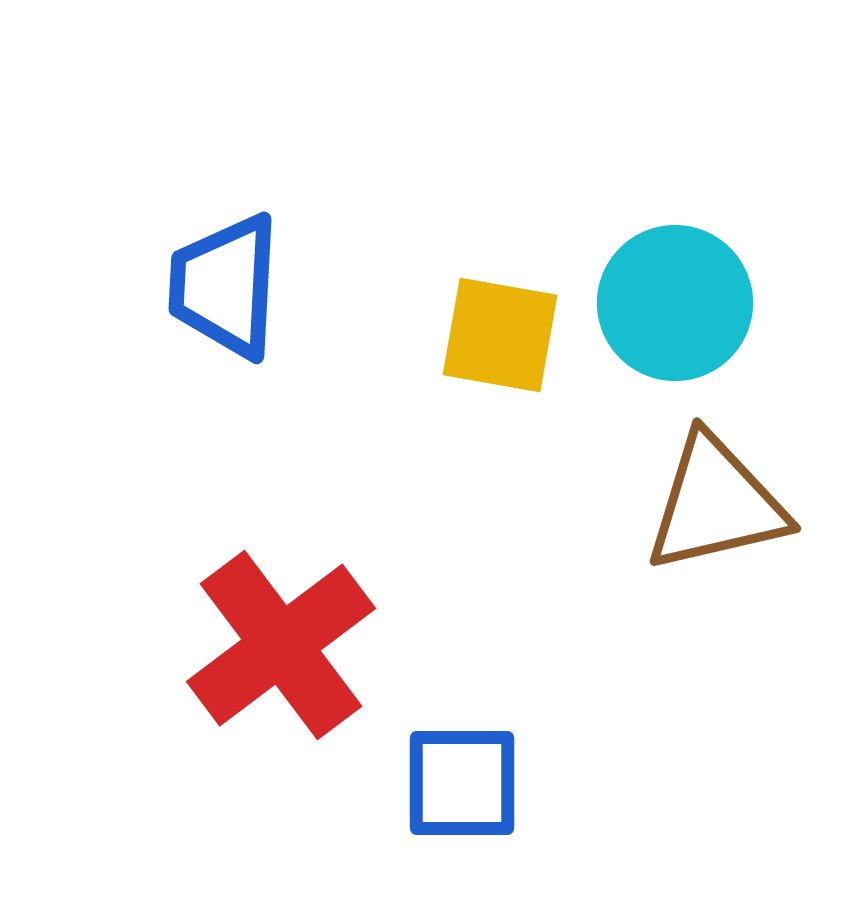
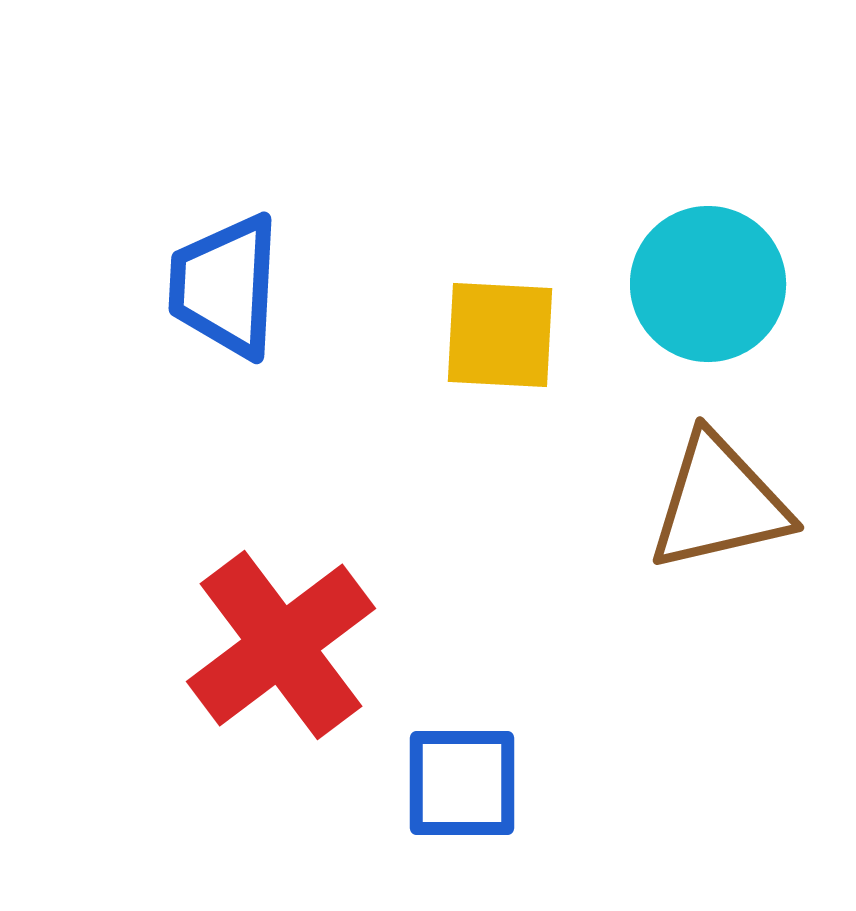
cyan circle: moved 33 px right, 19 px up
yellow square: rotated 7 degrees counterclockwise
brown triangle: moved 3 px right, 1 px up
